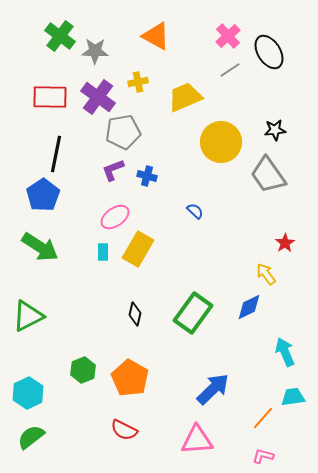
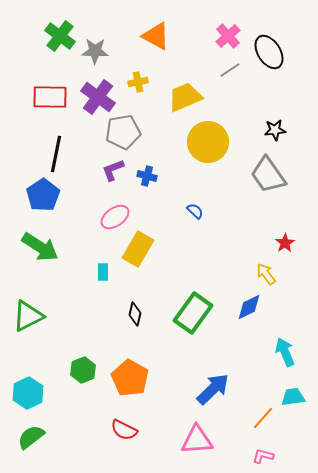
yellow circle: moved 13 px left
cyan rectangle: moved 20 px down
